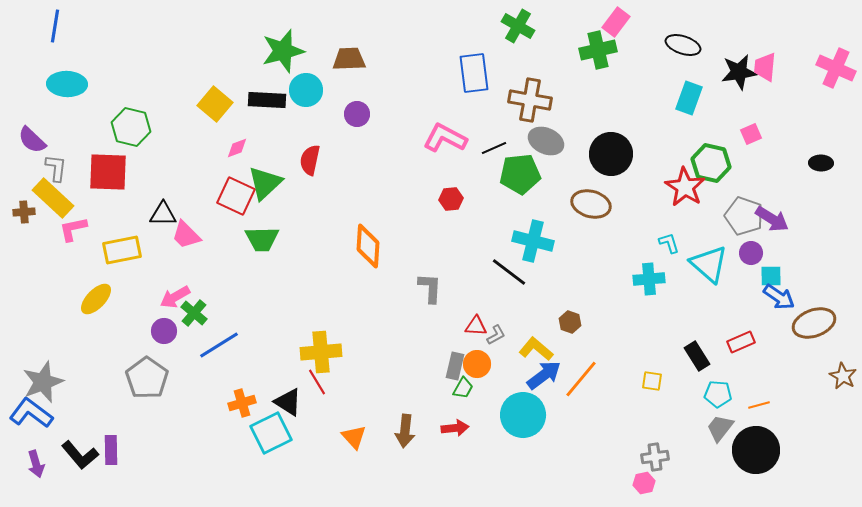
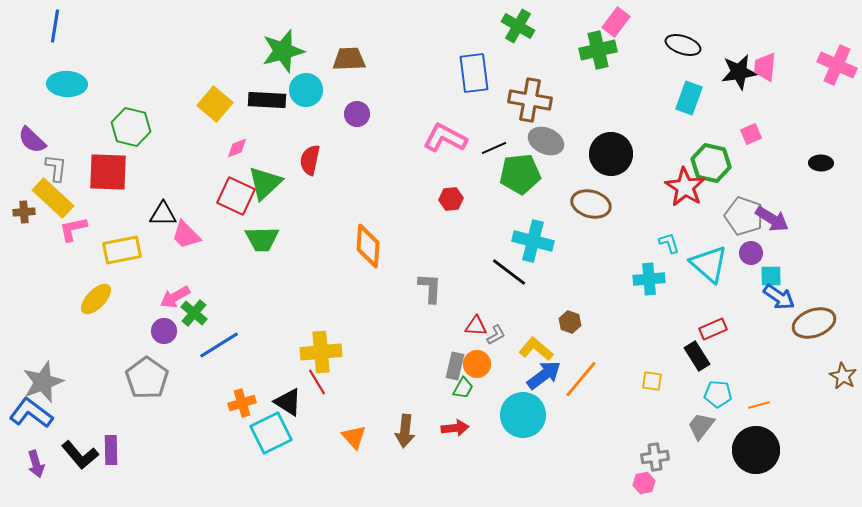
pink cross at (836, 68): moved 1 px right, 3 px up
red rectangle at (741, 342): moved 28 px left, 13 px up
gray trapezoid at (720, 428): moved 19 px left, 2 px up
